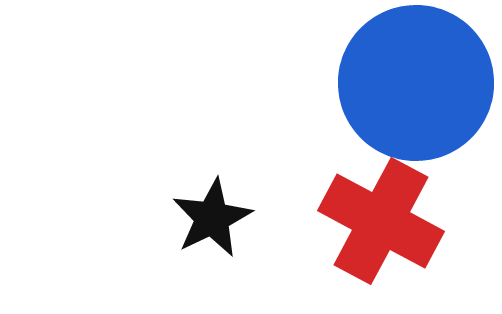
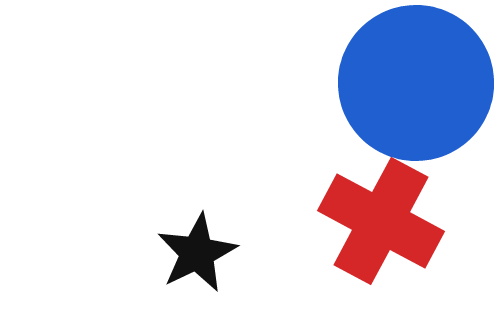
black star: moved 15 px left, 35 px down
